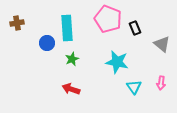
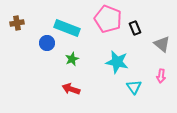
cyan rectangle: rotated 65 degrees counterclockwise
pink arrow: moved 7 px up
